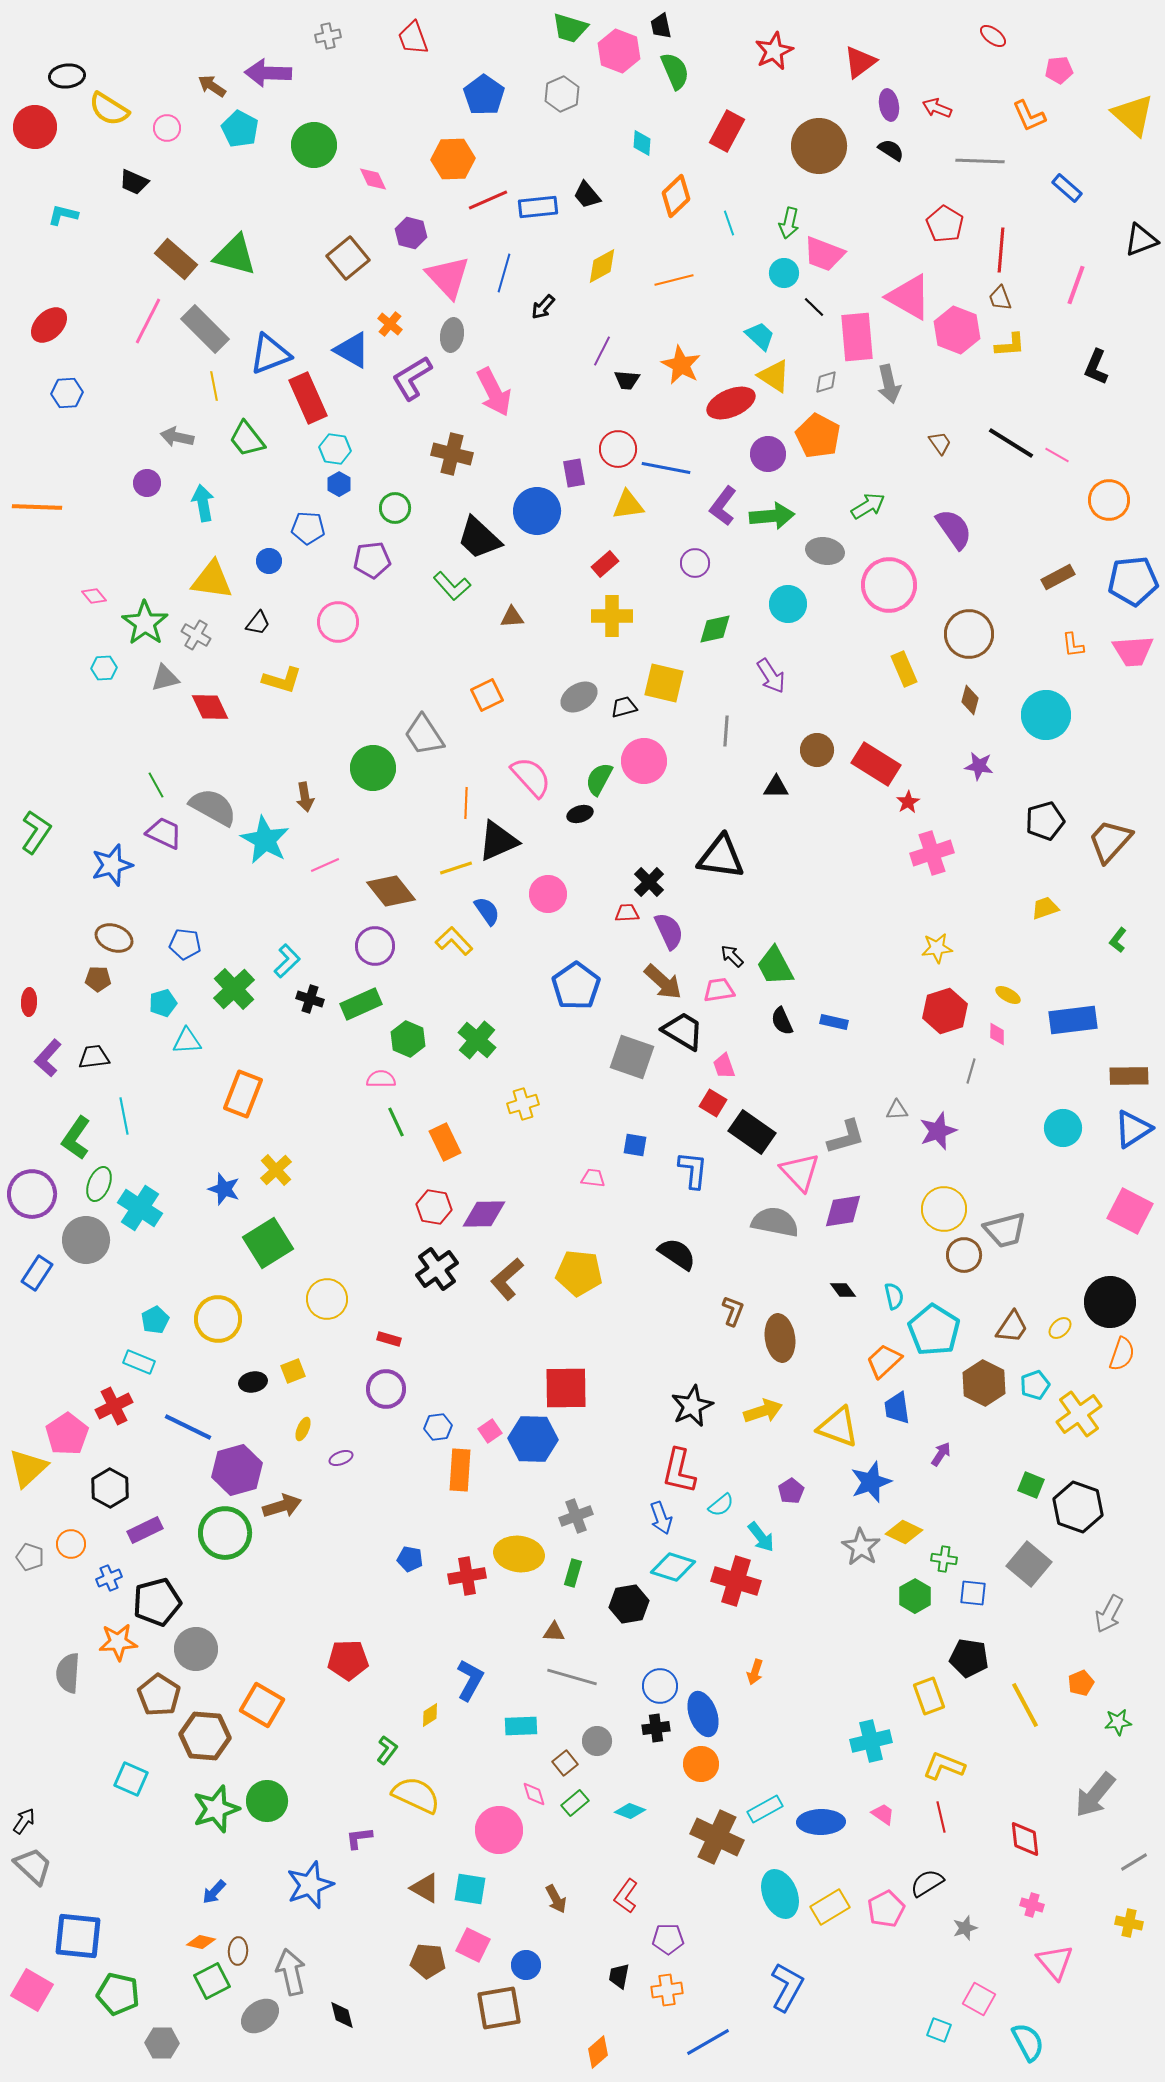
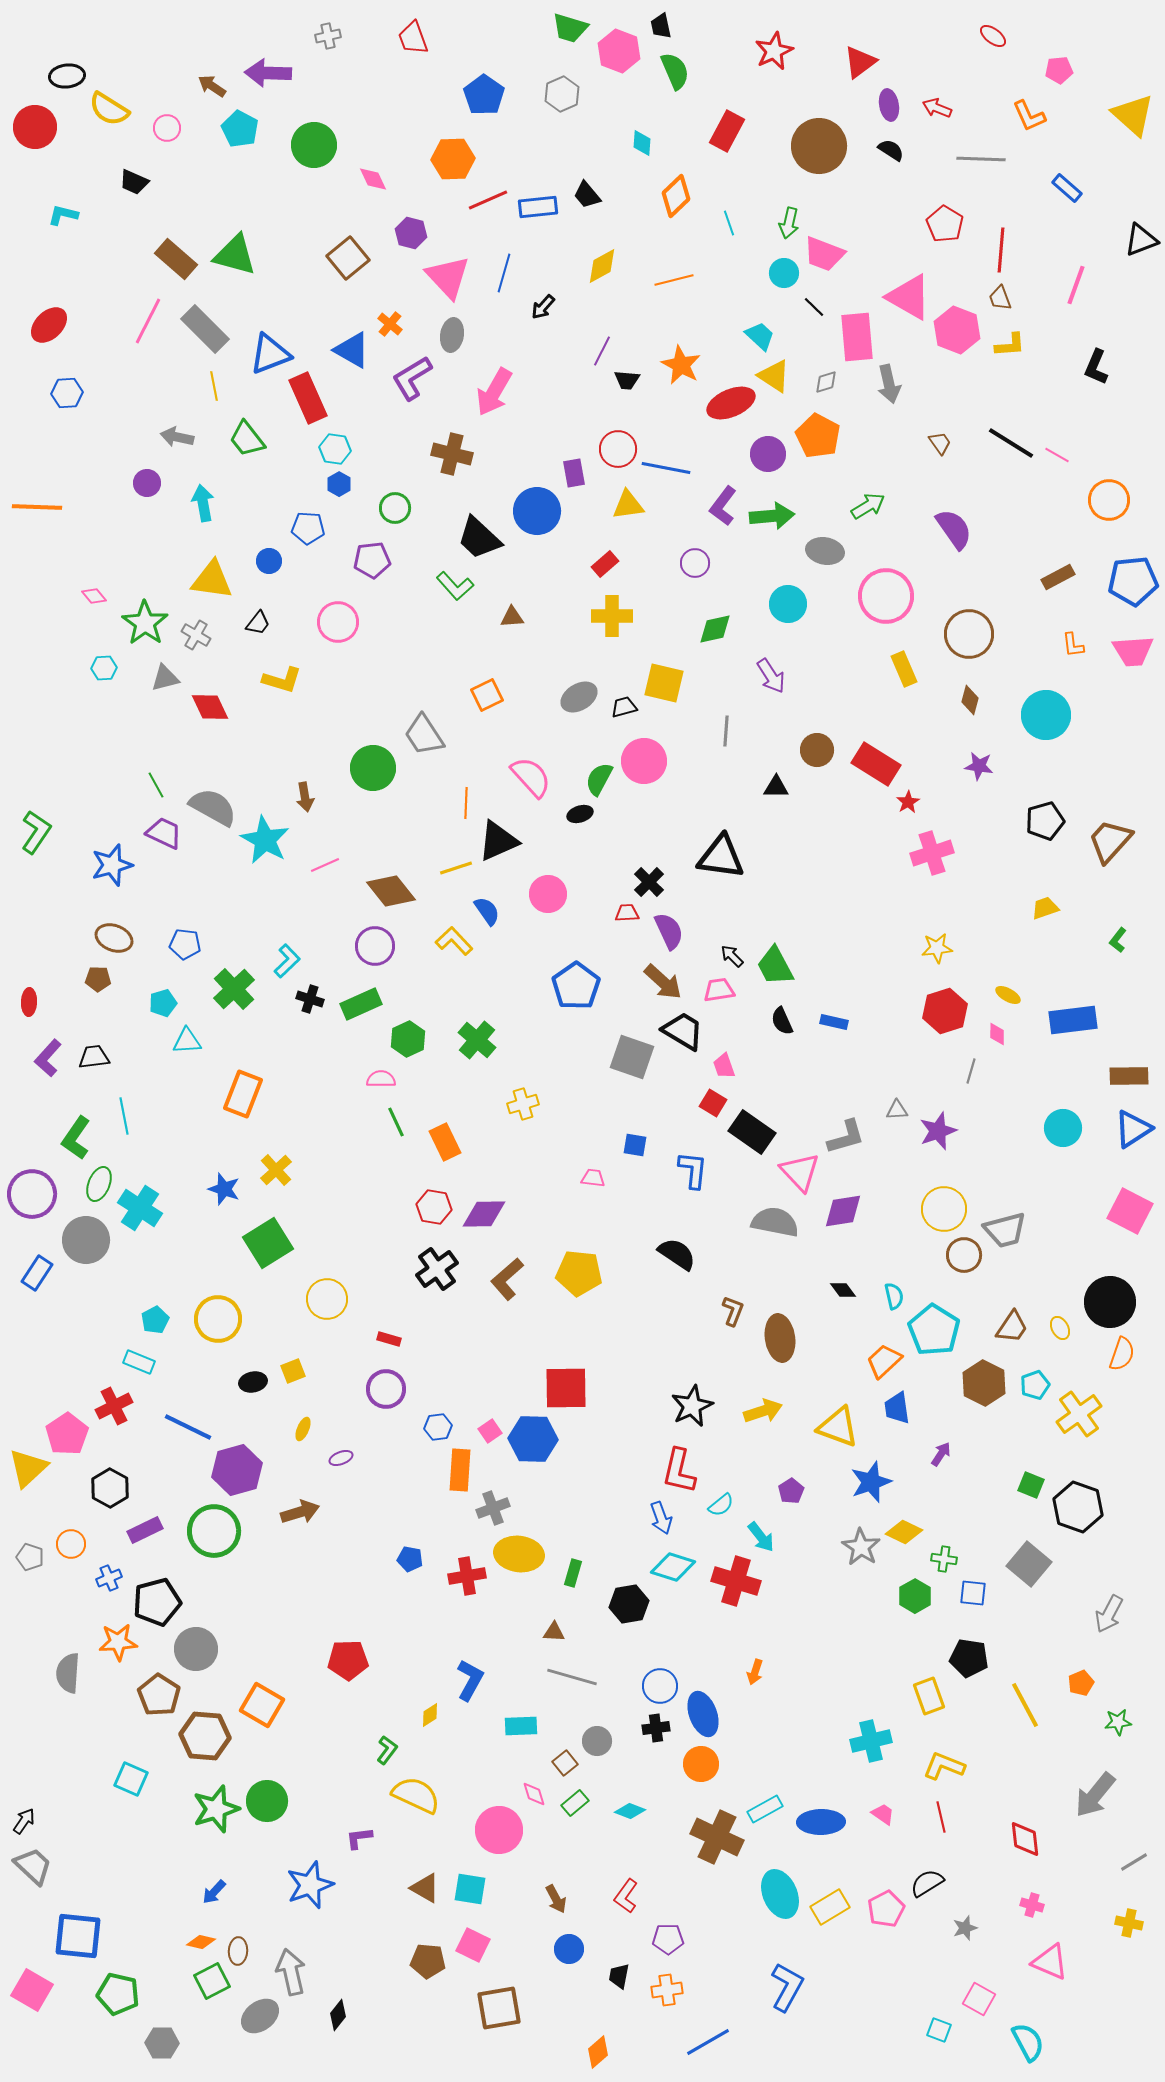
gray line at (980, 161): moved 1 px right, 2 px up
pink arrow at (494, 392): rotated 57 degrees clockwise
pink circle at (889, 585): moved 3 px left, 11 px down
green L-shape at (452, 586): moved 3 px right
green hexagon at (408, 1039): rotated 12 degrees clockwise
yellow ellipse at (1060, 1328): rotated 75 degrees counterclockwise
brown arrow at (282, 1506): moved 18 px right, 6 px down
gray cross at (576, 1516): moved 83 px left, 8 px up
green circle at (225, 1533): moved 11 px left, 2 px up
pink triangle at (1055, 1962): moved 5 px left; rotated 27 degrees counterclockwise
blue circle at (526, 1965): moved 43 px right, 16 px up
black diamond at (342, 2015): moved 4 px left; rotated 52 degrees clockwise
